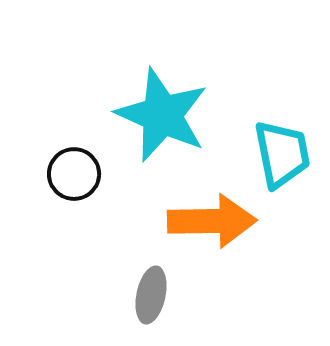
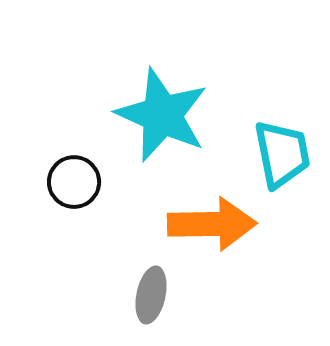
black circle: moved 8 px down
orange arrow: moved 3 px down
